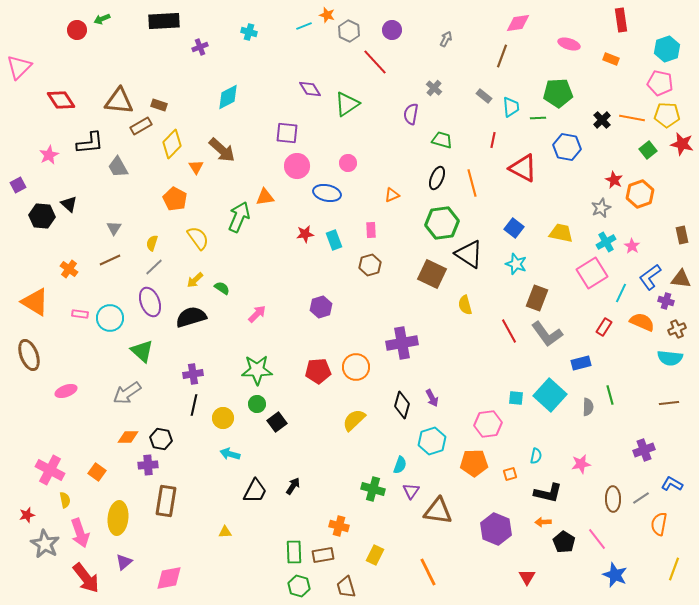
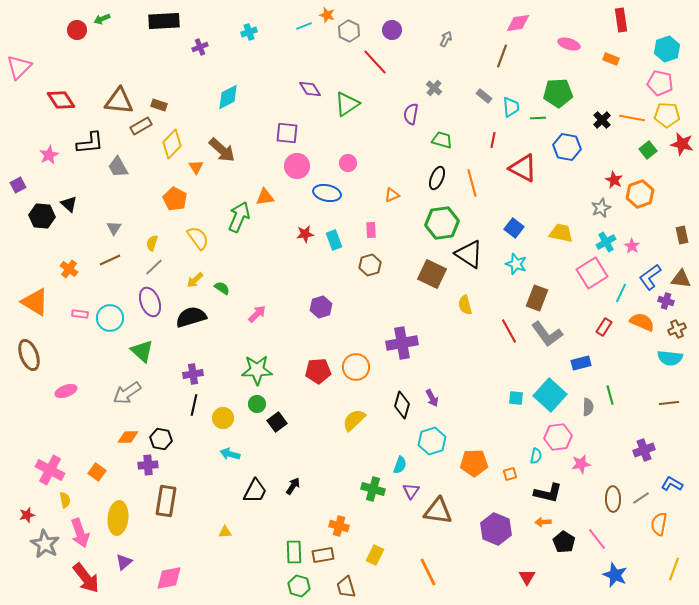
cyan cross at (249, 32): rotated 35 degrees counterclockwise
pink hexagon at (488, 424): moved 70 px right, 13 px down
